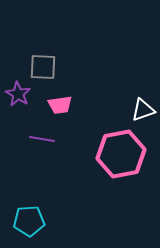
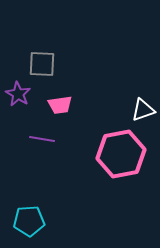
gray square: moved 1 px left, 3 px up
